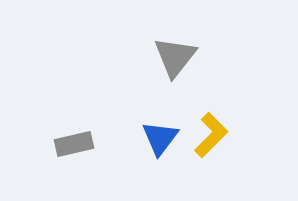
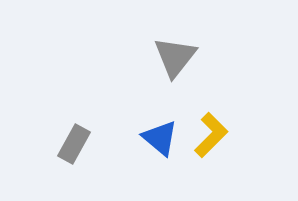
blue triangle: rotated 27 degrees counterclockwise
gray rectangle: rotated 48 degrees counterclockwise
